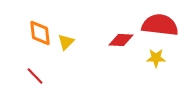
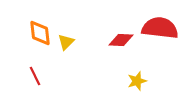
red semicircle: moved 3 px down
yellow star: moved 19 px left, 23 px down; rotated 18 degrees counterclockwise
red line: rotated 18 degrees clockwise
